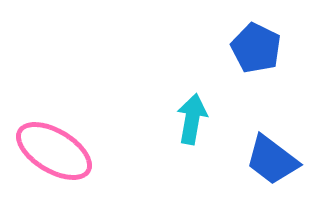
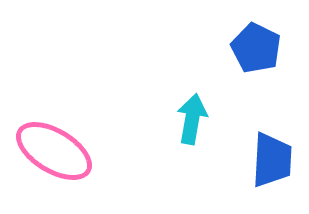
blue trapezoid: rotated 124 degrees counterclockwise
